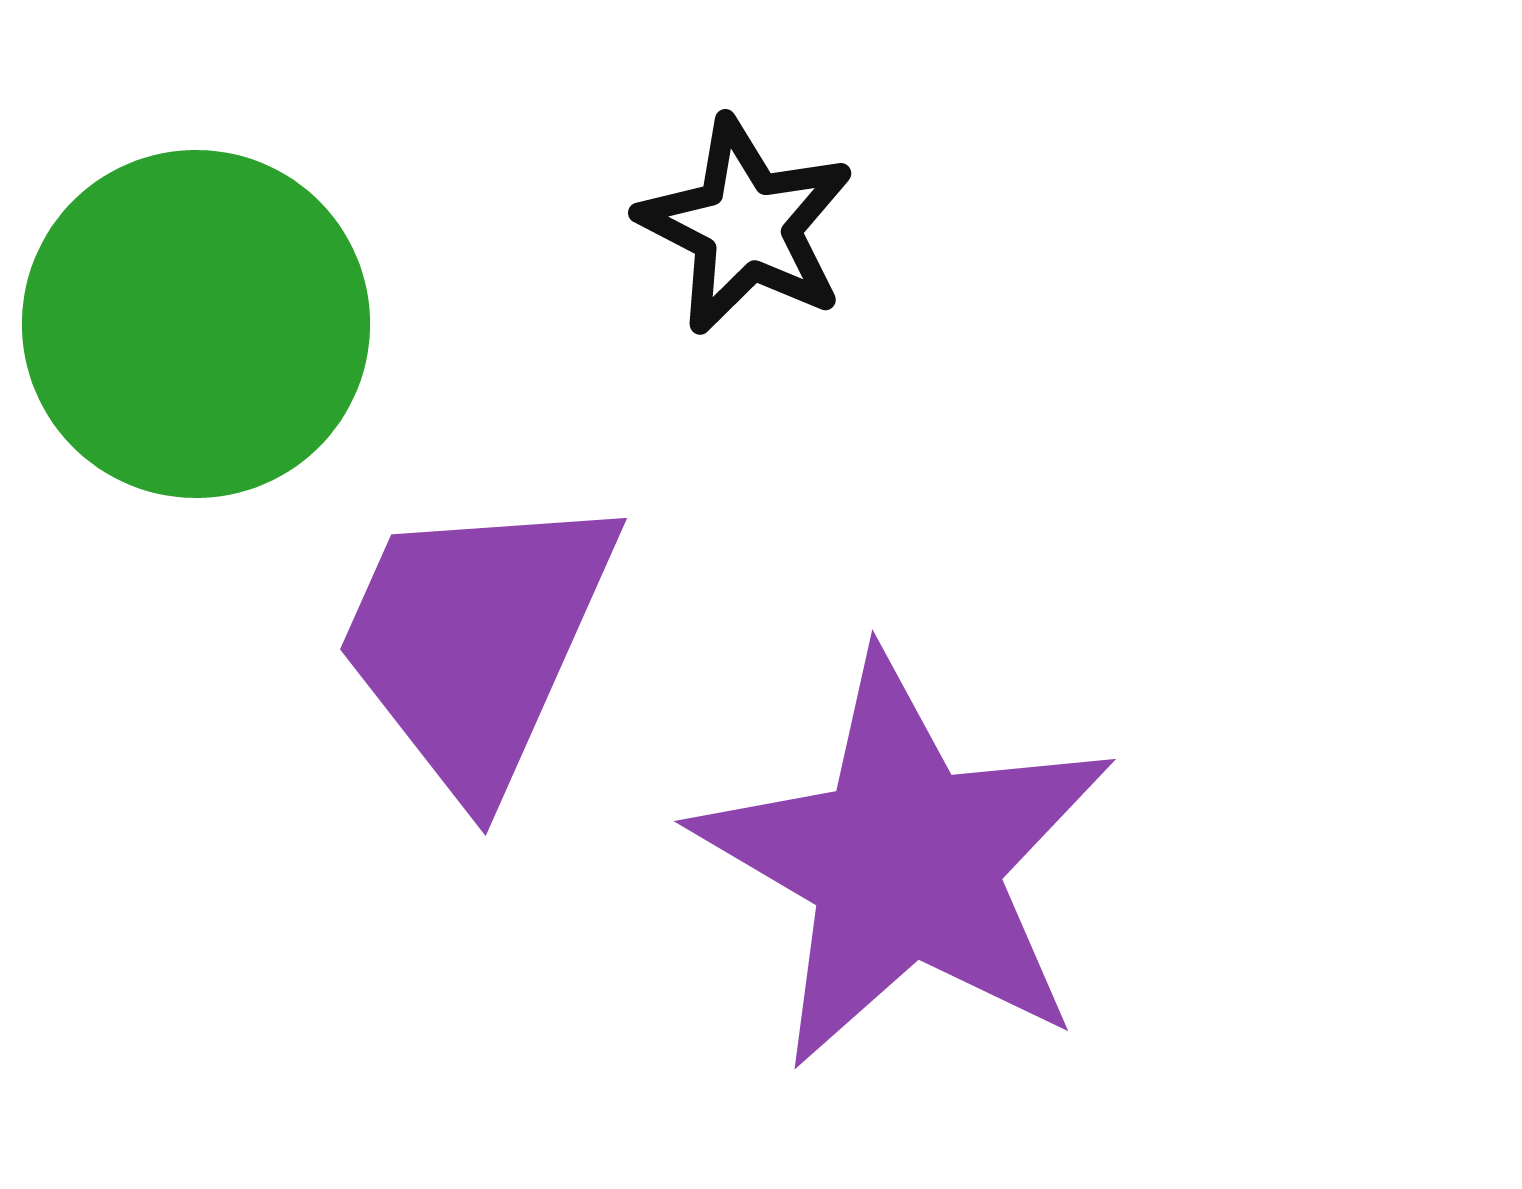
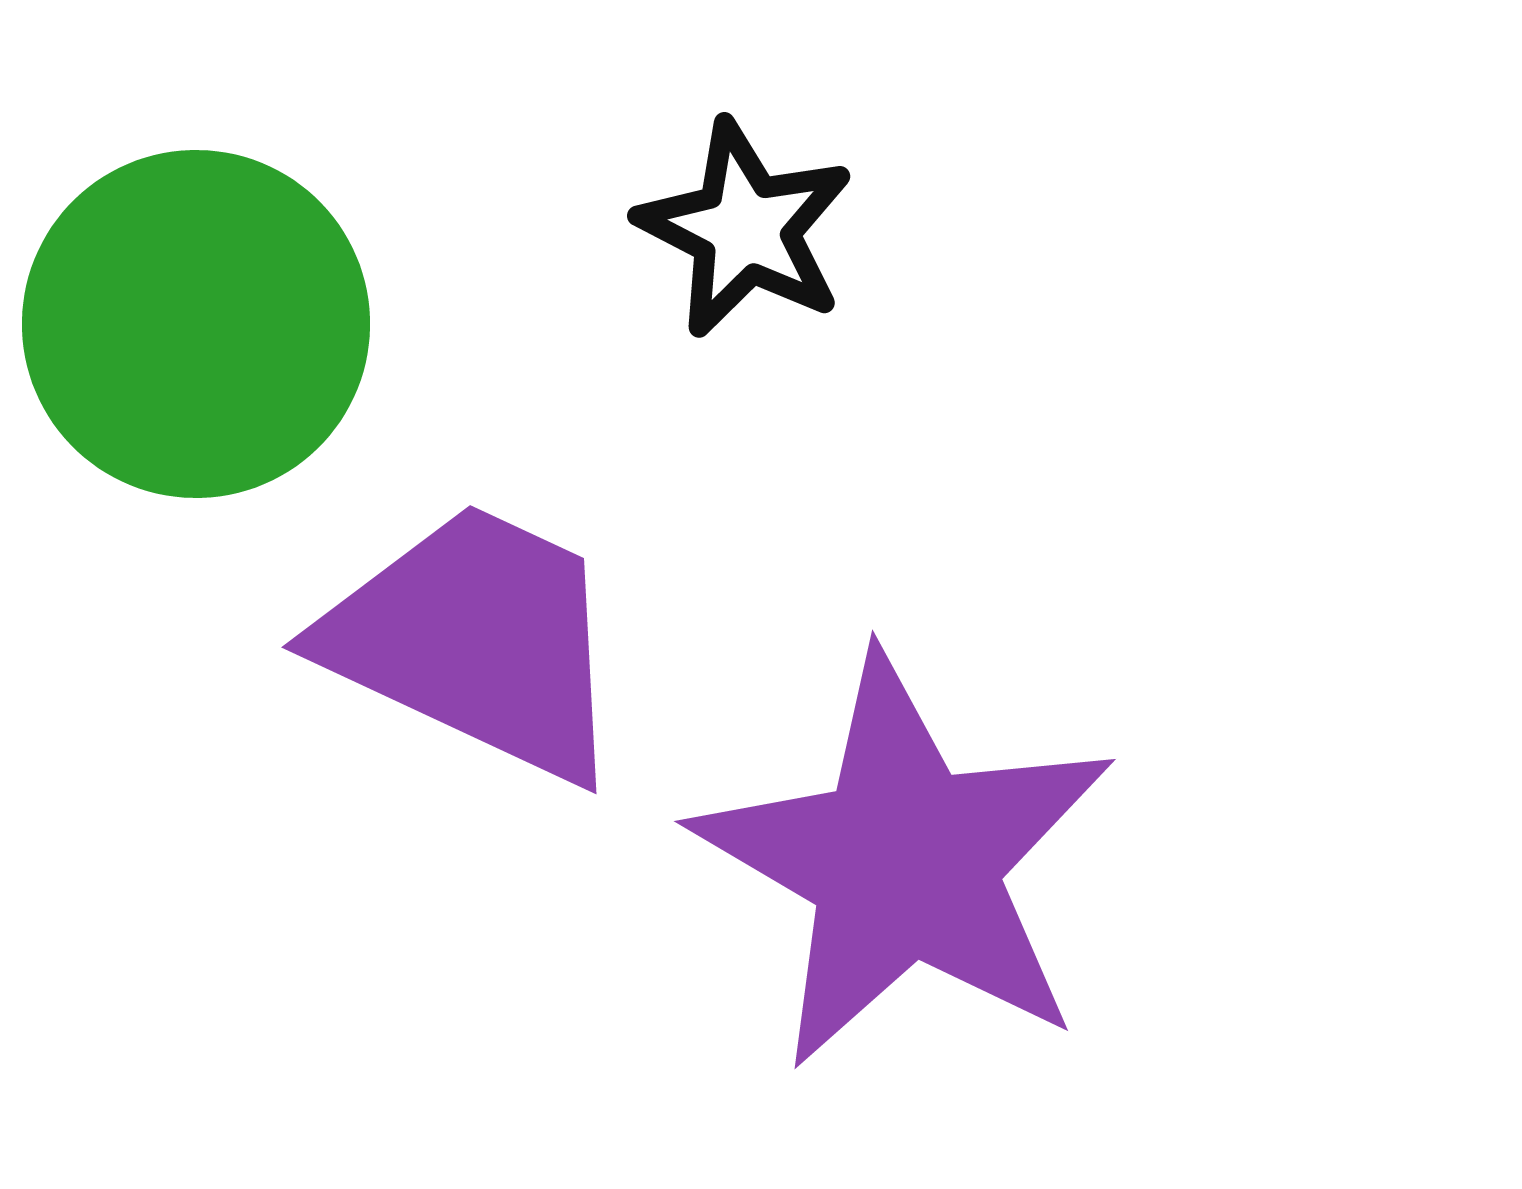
black star: moved 1 px left, 3 px down
purple trapezoid: rotated 91 degrees clockwise
